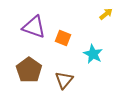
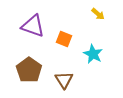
yellow arrow: moved 8 px left; rotated 80 degrees clockwise
purple triangle: moved 1 px left, 1 px up
orange square: moved 1 px right, 1 px down
brown triangle: rotated 12 degrees counterclockwise
